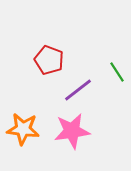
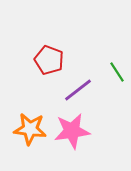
orange star: moved 7 px right
